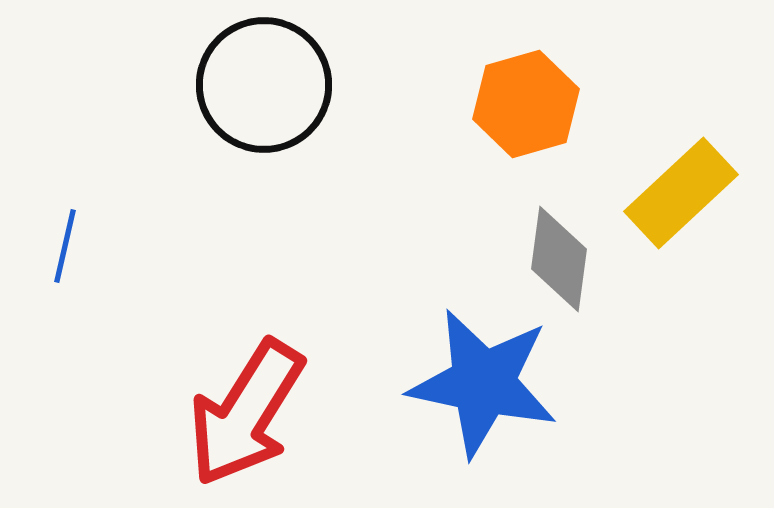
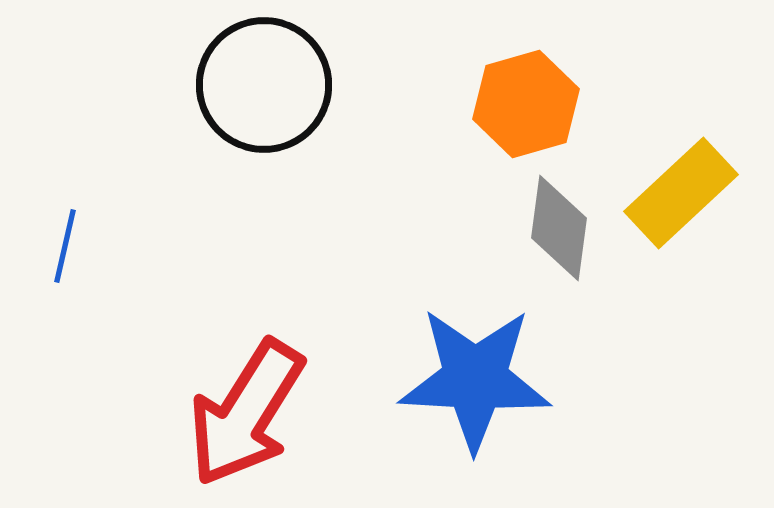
gray diamond: moved 31 px up
blue star: moved 8 px left, 4 px up; rotated 9 degrees counterclockwise
